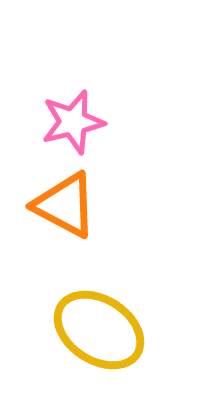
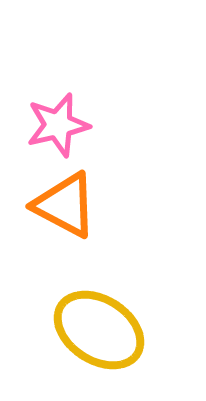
pink star: moved 15 px left, 3 px down
